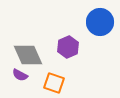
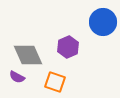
blue circle: moved 3 px right
purple semicircle: moved 3 px left, 2 px down
orange square: moved 1 px right, 1 px up
